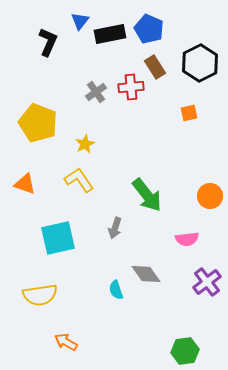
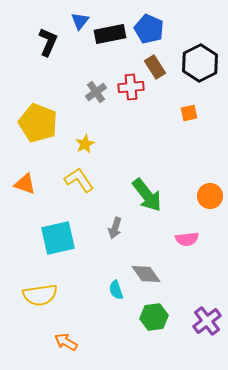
purple cross: moved 39 px down
green hexagon: moved 31 px left, 34 px up
